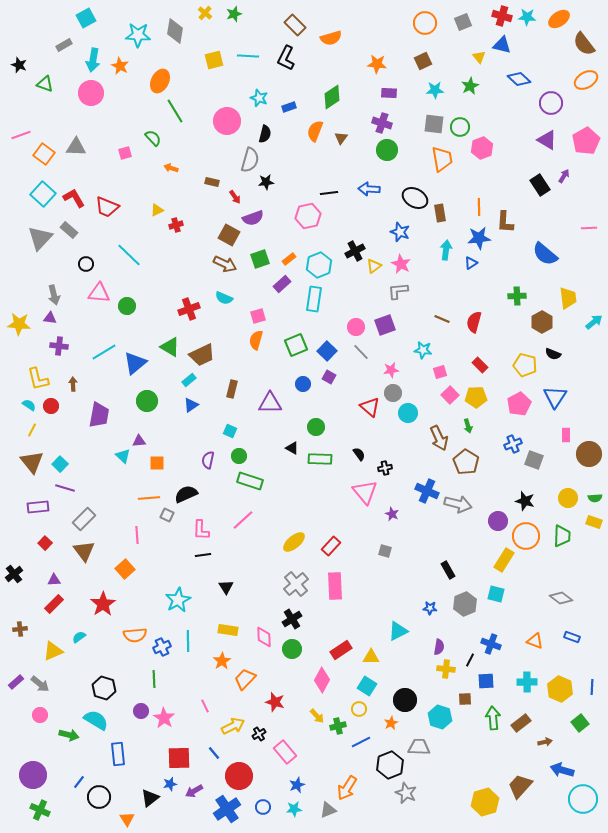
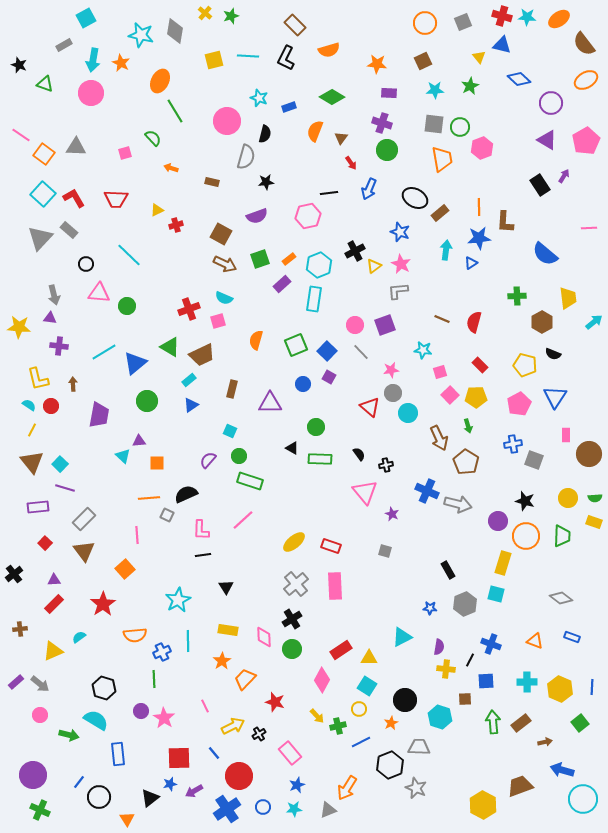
green star at (234, 14): moved 3 px left, 2 px down
cyan star at (138, 35): moved 3 px right; rotated 10 degrees clockwise
orange semicircle at (331, 38): moved 2 px left, 12 px down
orange star at (120, 66): moved 1 px right, 3 px up
green diamond at (332, 97): rotated 65 degrees clockwise
pink line at (21, 135): rotated 54 degrees clockwise
gray semicircle at (250, 160): moved 4 px left, 3 px up
blue arrow at (369, 189): rotated 70 degrees counterclockwise
red arrow at (235, 197): moved 116 px right, 34 px up
red trapezoid at (107, 207): moved 9 px right, 8 px up; rotated 20 degrees counterclockwise
brown rectangle at (440, 213): rotated 60 degrees clockwise
purple semicircle at (253, 218): moved 4 px right, 2 px up
brown square at (229, 235): moved 8 px left, 1 px up
pink square at (258, 316): moved 40 px left, 5 px down
yellow star at (19, 324): moved 3 px down
pink circle at (356, 327): moved 1 px left, 2 px up
blue cross at (513, 444): rotated 12 degrees clockwise
purple semicircle at (208, 460): rotated 30 degrees clockwise
black cross at (385, 468): moved 1 px right, 3 px up
red rectangle at (331, 546): rotated 66 degrees clockwise
yellow rectangle at (504, 560): moved 1 px left, 3 px down; rotated 15 degrees counterclockwise
cyan triangle at (398, 631): moved 4 px right, 6 px down
blue cross at (162, 647): moved 5 px down
yellow triangle at (371, 657): moved 2 px left, 1 px down
green arrow at (493, 718): moved 4 px down
pink rectangle at (285, 752): moved 5 px right, 1 px down
brown trapezoid at (520, 786): rotated 28 degrees clockwise
gray star at (406, 793): moved 10 px right, 5 px up
yellow hexagon at (485, 802): moved 2 px left, 3 px down; rotated 16 degrees counterclockwise
